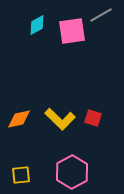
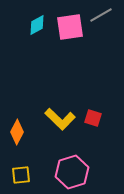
pink square: moved 2 px left, 4 px up
orange diamond: moved 2 px left, 13 px down; rotated 50 degrees counterclockwise
pink hexagon: rotated 12 degrees clockwise
